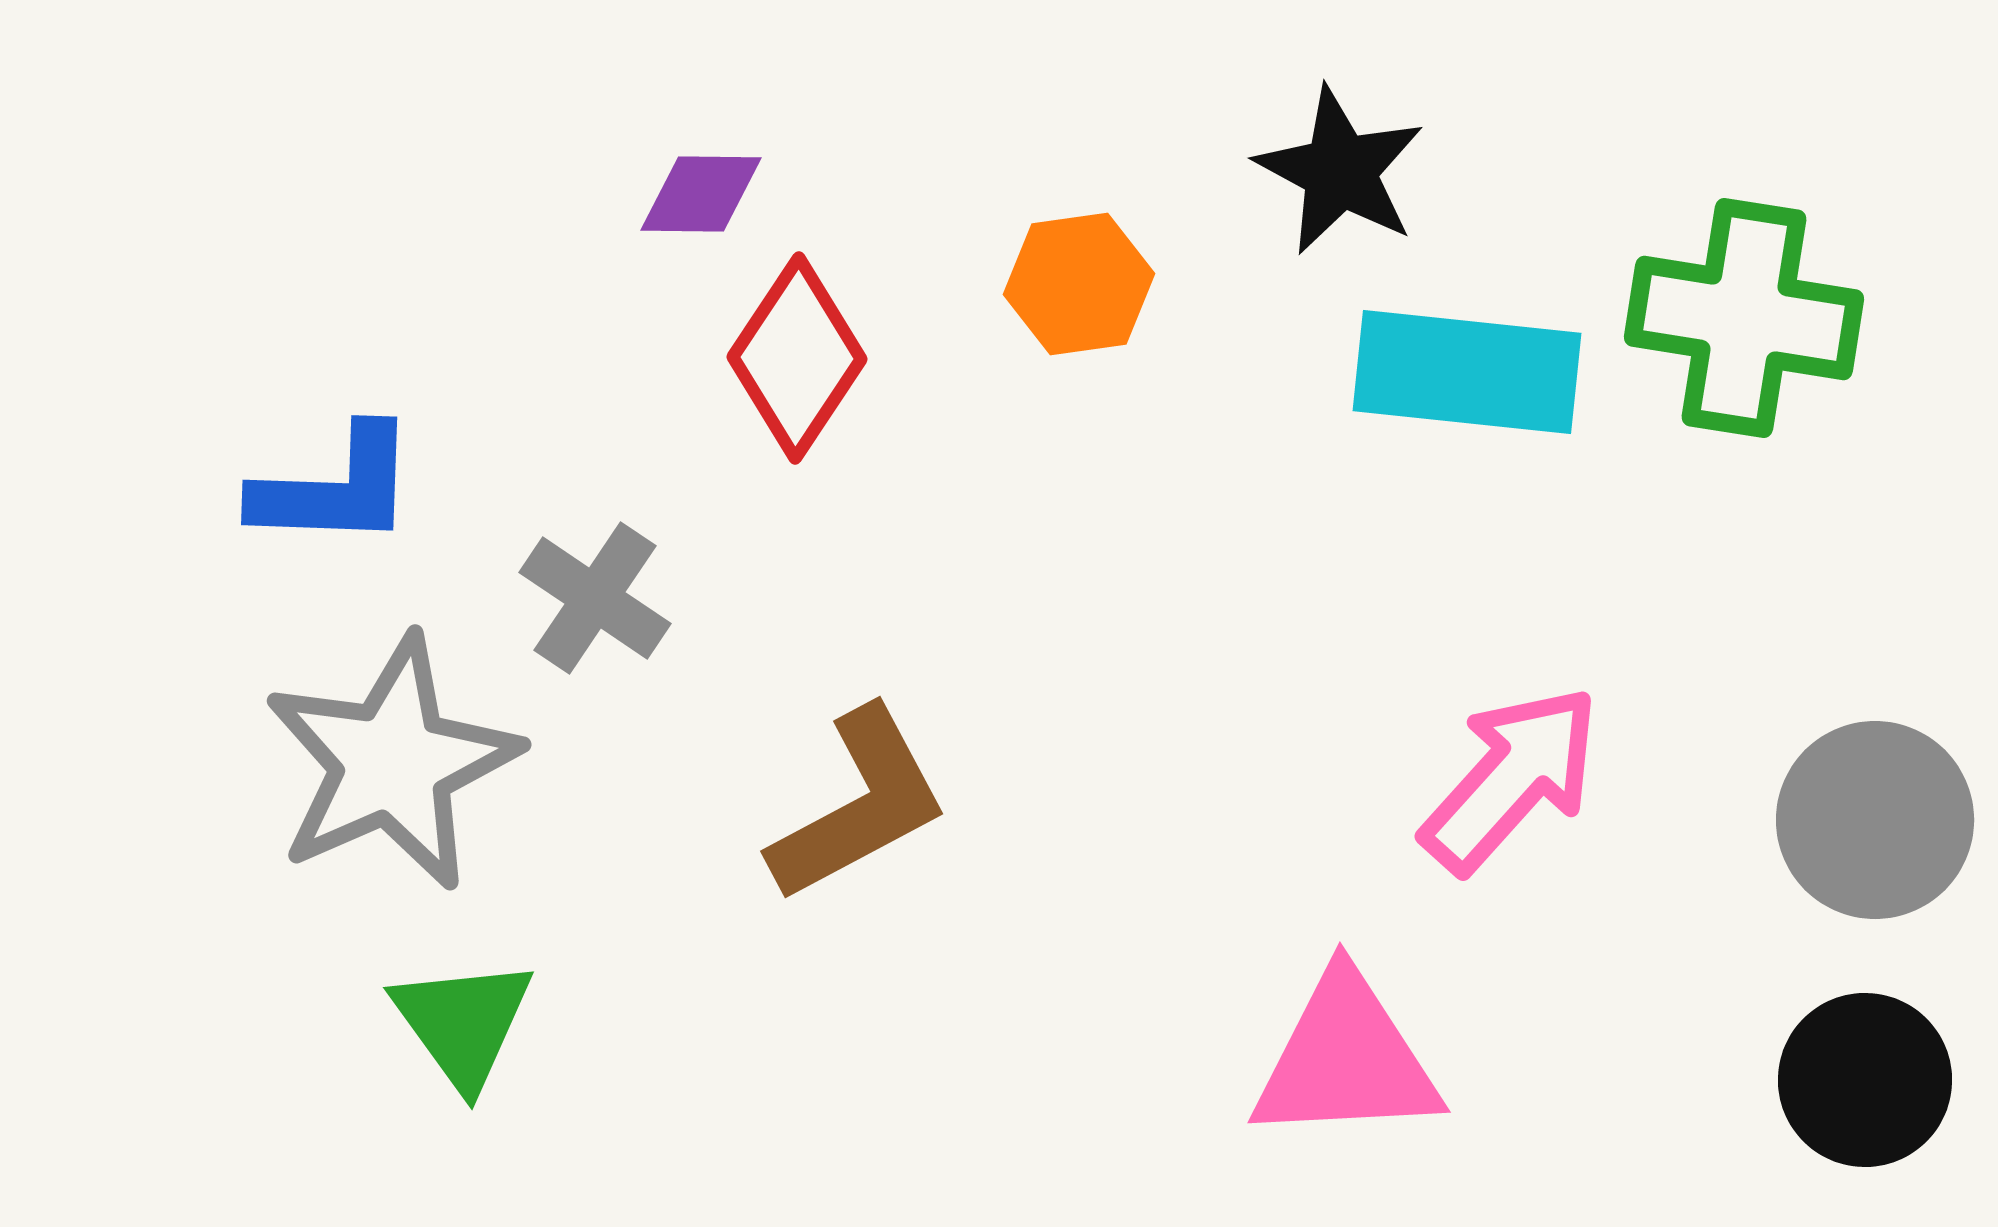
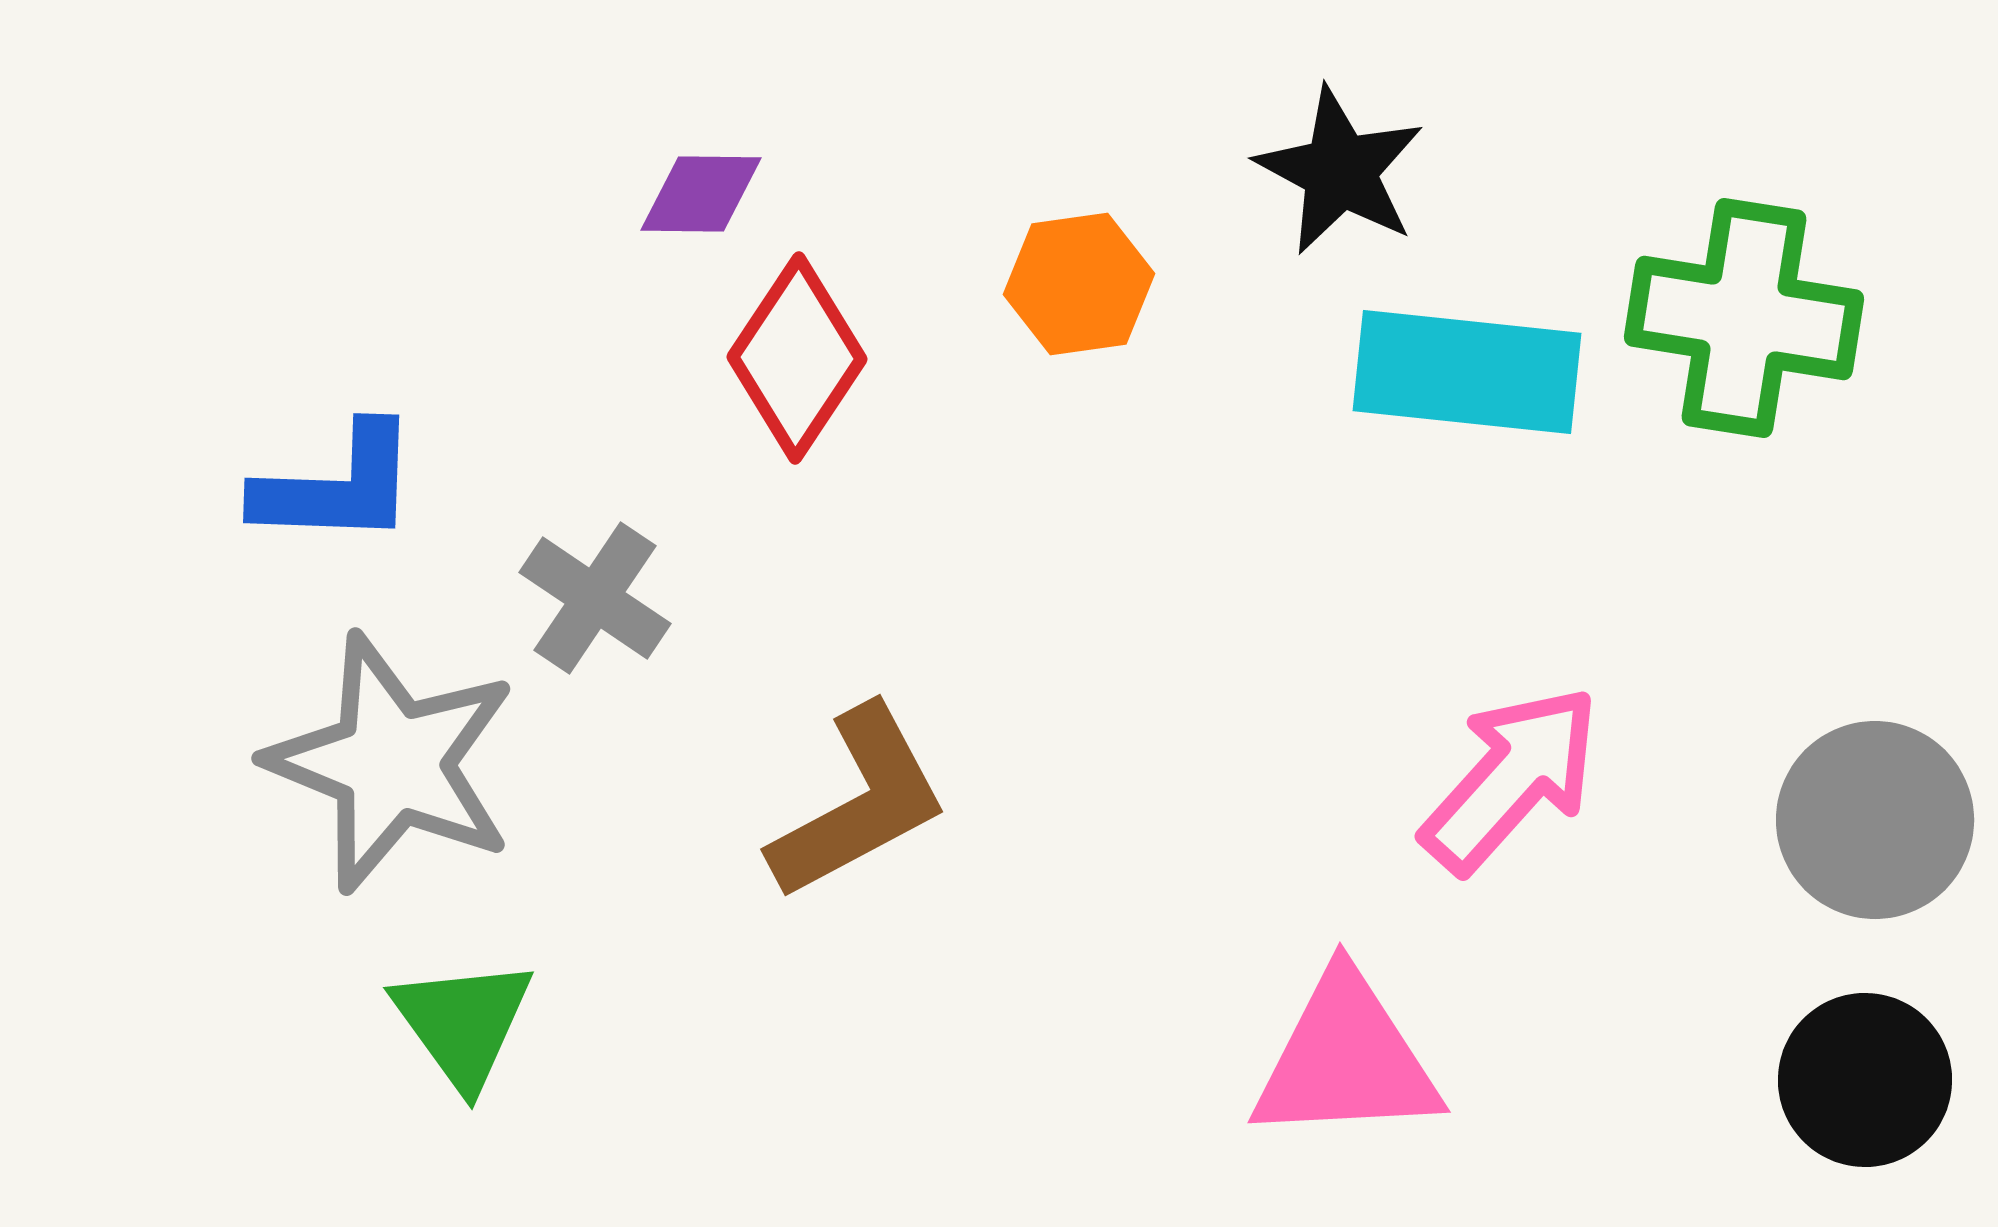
blue L-shape: moved 2 px right, 2 px up
gray star: rotated 26 degrees counterclockwise
brown L-shape: moved 2 px up
